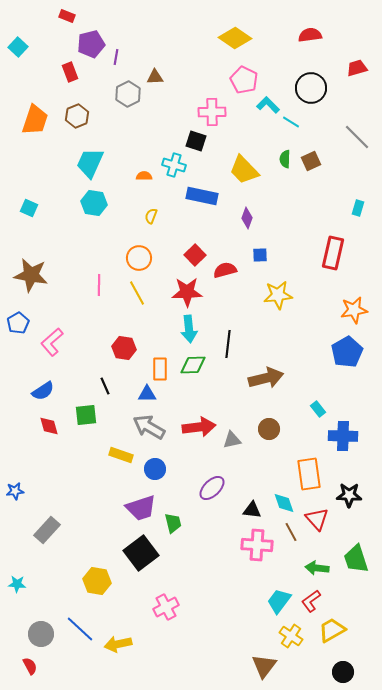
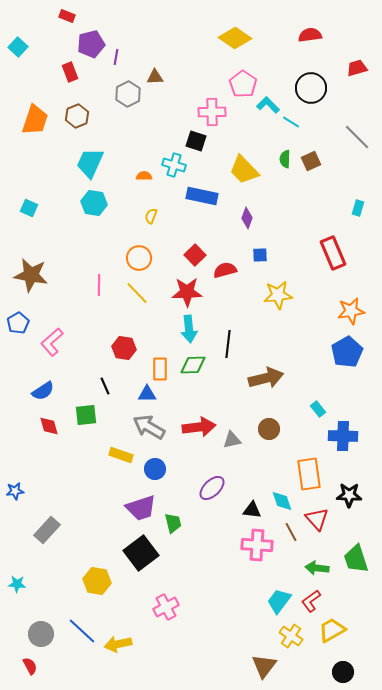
pink pentagon at (244, 80): moved 1 px left, 4 px down; rotated 8 degrees clockwise
red rectangle at (333, 253): rotated 36 degrees counterclockwise
yellow line at (137, 293): rotated 15 degrees counterclockwise
orange star at (354, 310): moved 3 px left, 1 px down
cyan diamond at (284, 503): moved 2 px left, 2 px up
blue line at (80, 629): moved 2 px right, 2 px down
